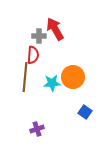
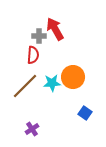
brown line: moved 9 px down; rotated 40 degrees clockwise
blue square: moved 1 px down
purple cross: moved 5 px left; rotated 16 degrees counterclockwise
